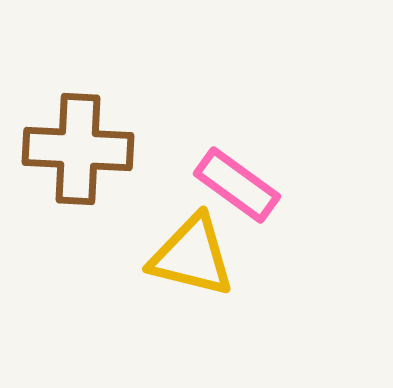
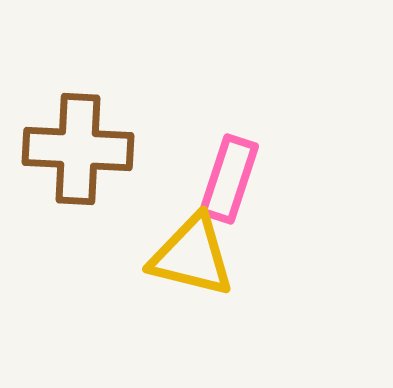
pink rectangle: moved 8 px left, 6 px up; rotated 72 degrees clockwise
